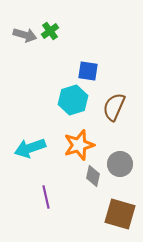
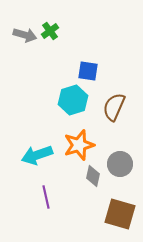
cyan arrow: moved 7 px right, 7 px down
